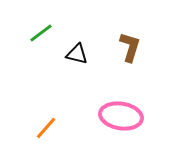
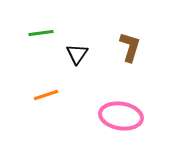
green line: rotated 30 degrees clockwise
black triangle: rotated 50 degrees clockwise
orange line: moved 33 px up; rotated 30 degrees clockwise
